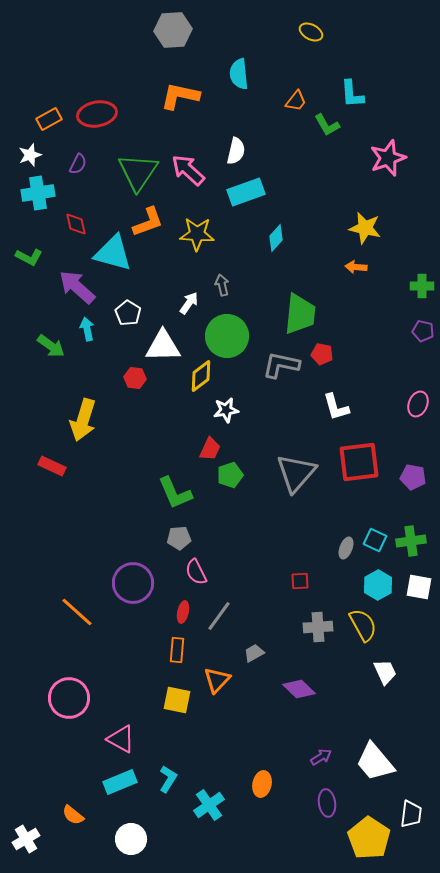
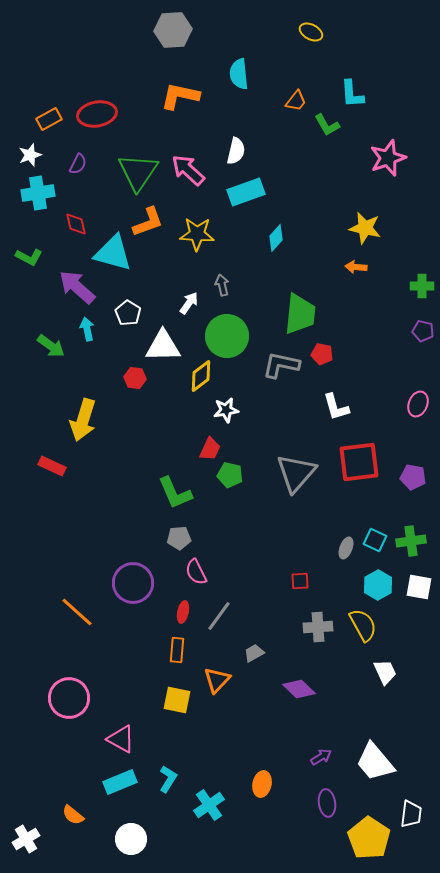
green pentagon at (230, 475): rotated 30 degrees clockwise
